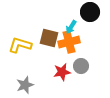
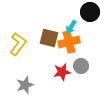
yellow L-shape: moved 2 px left, 1 px up; rotated 110 degrees clockwise
